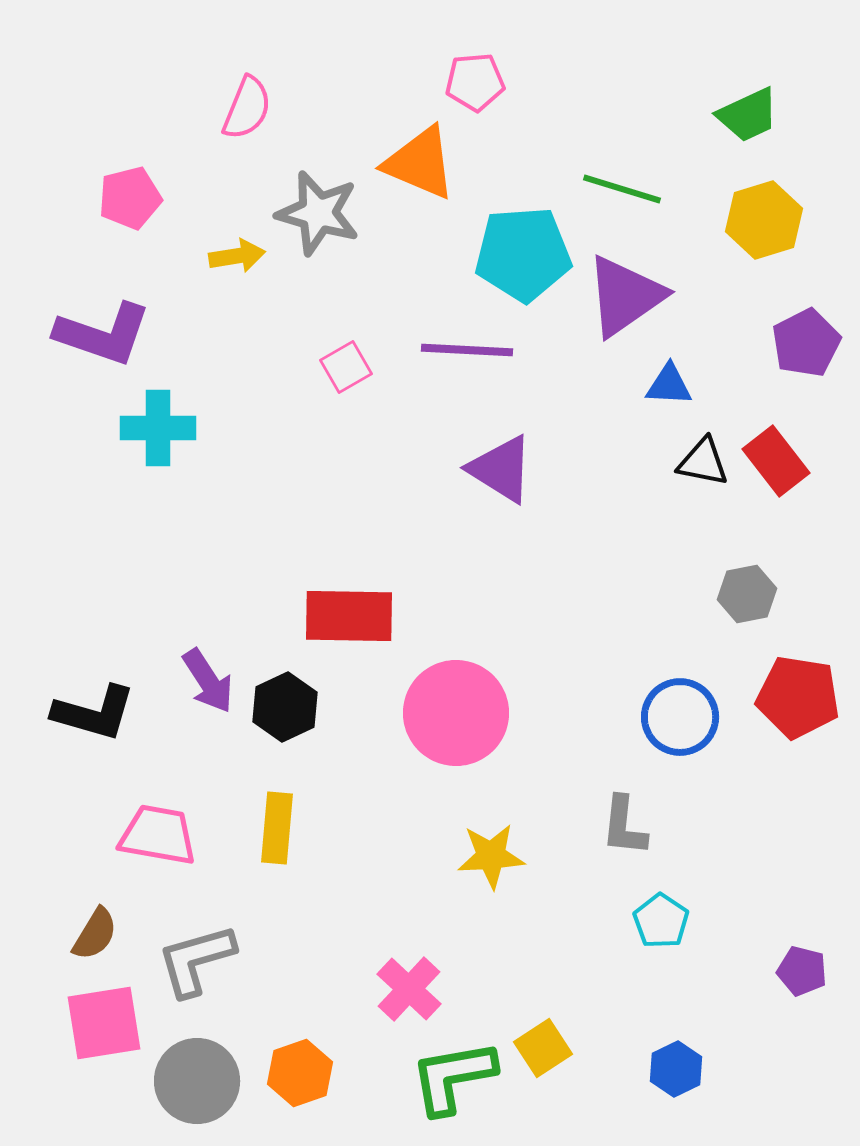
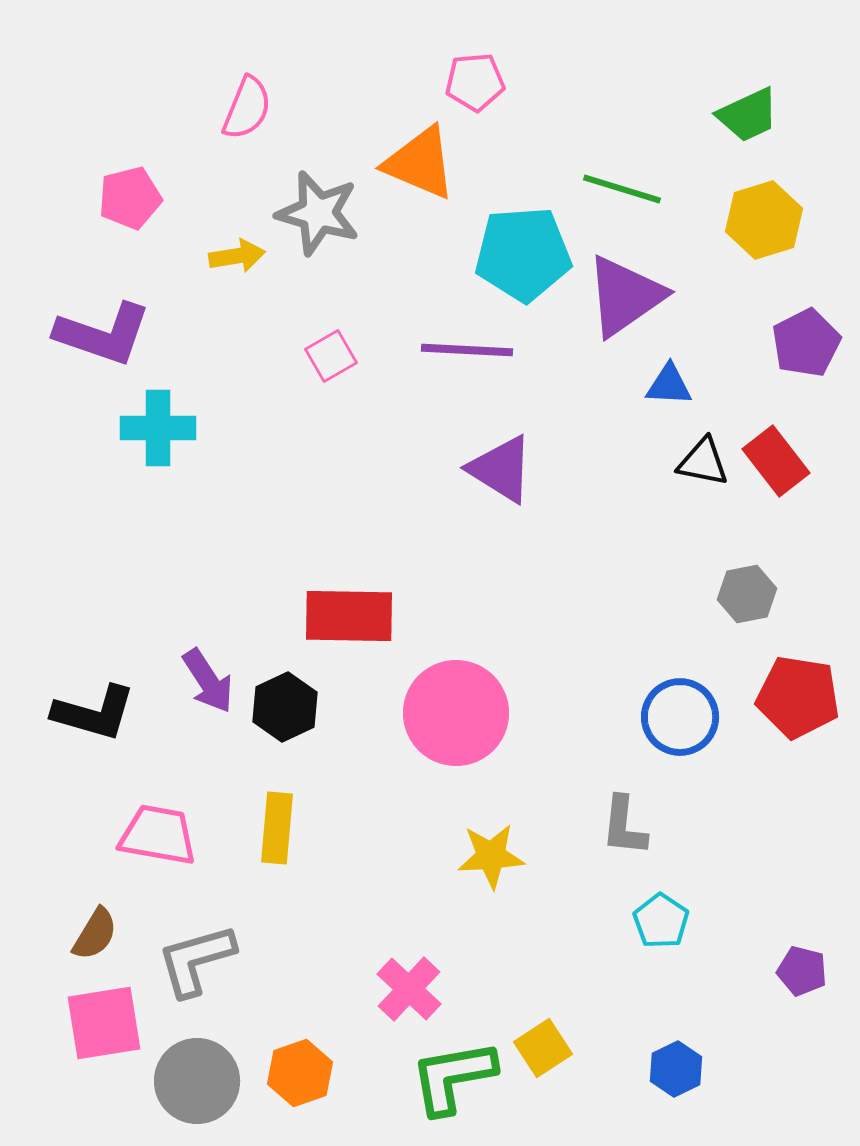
pink square at (346, 367): moved 15 px left, 11 px up
